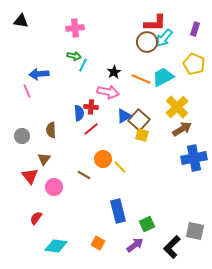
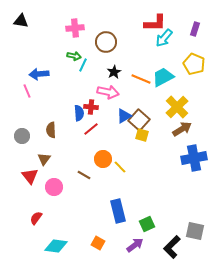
brown circle: moved 41 px left
